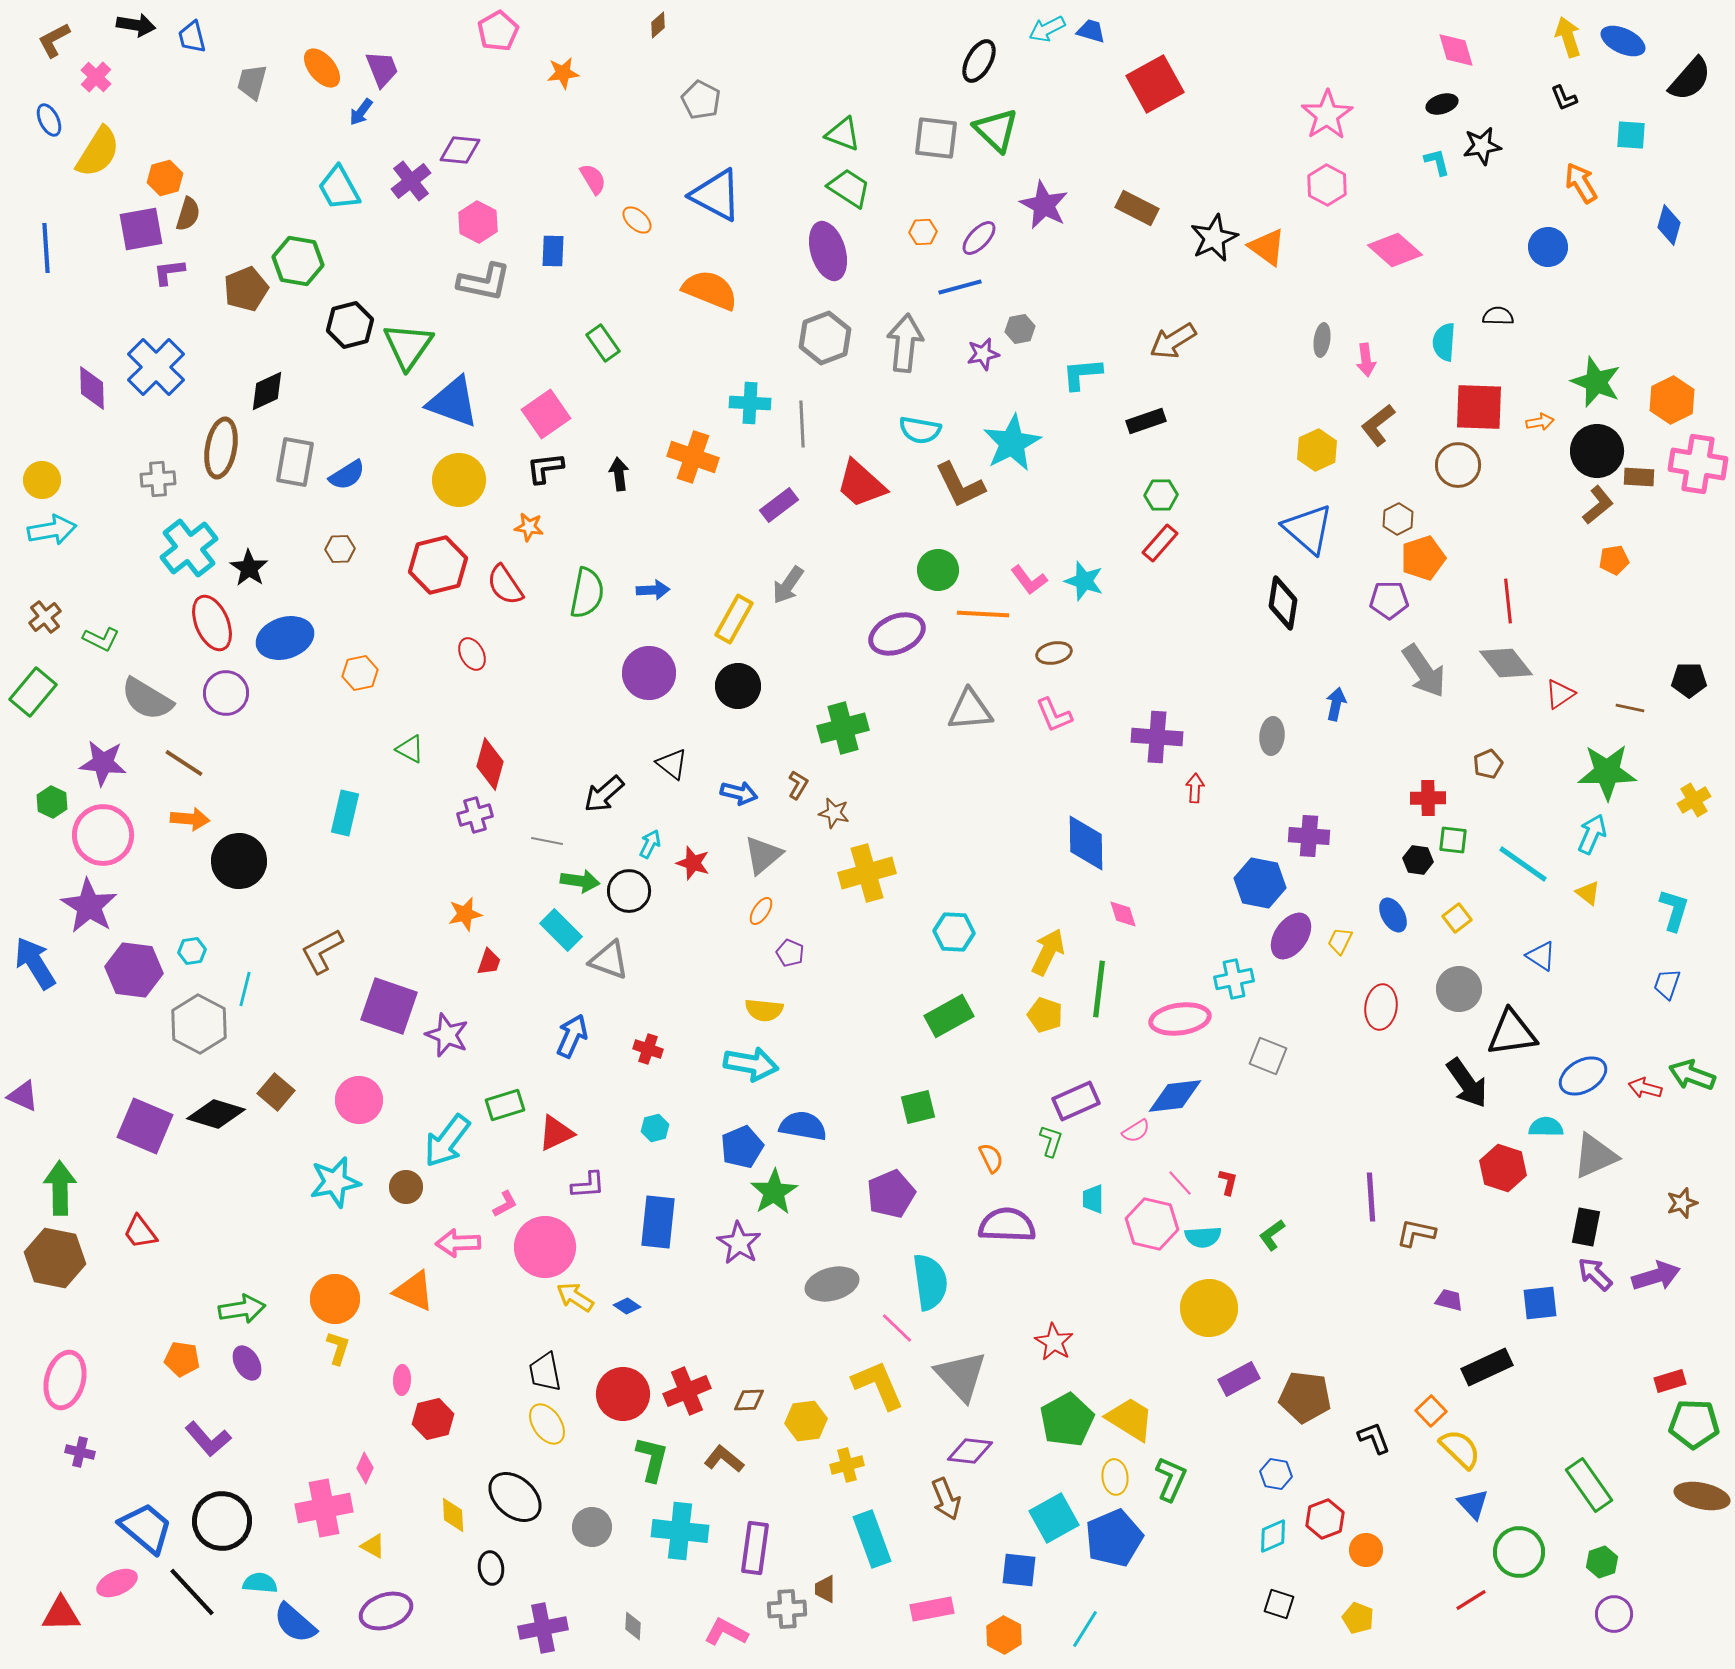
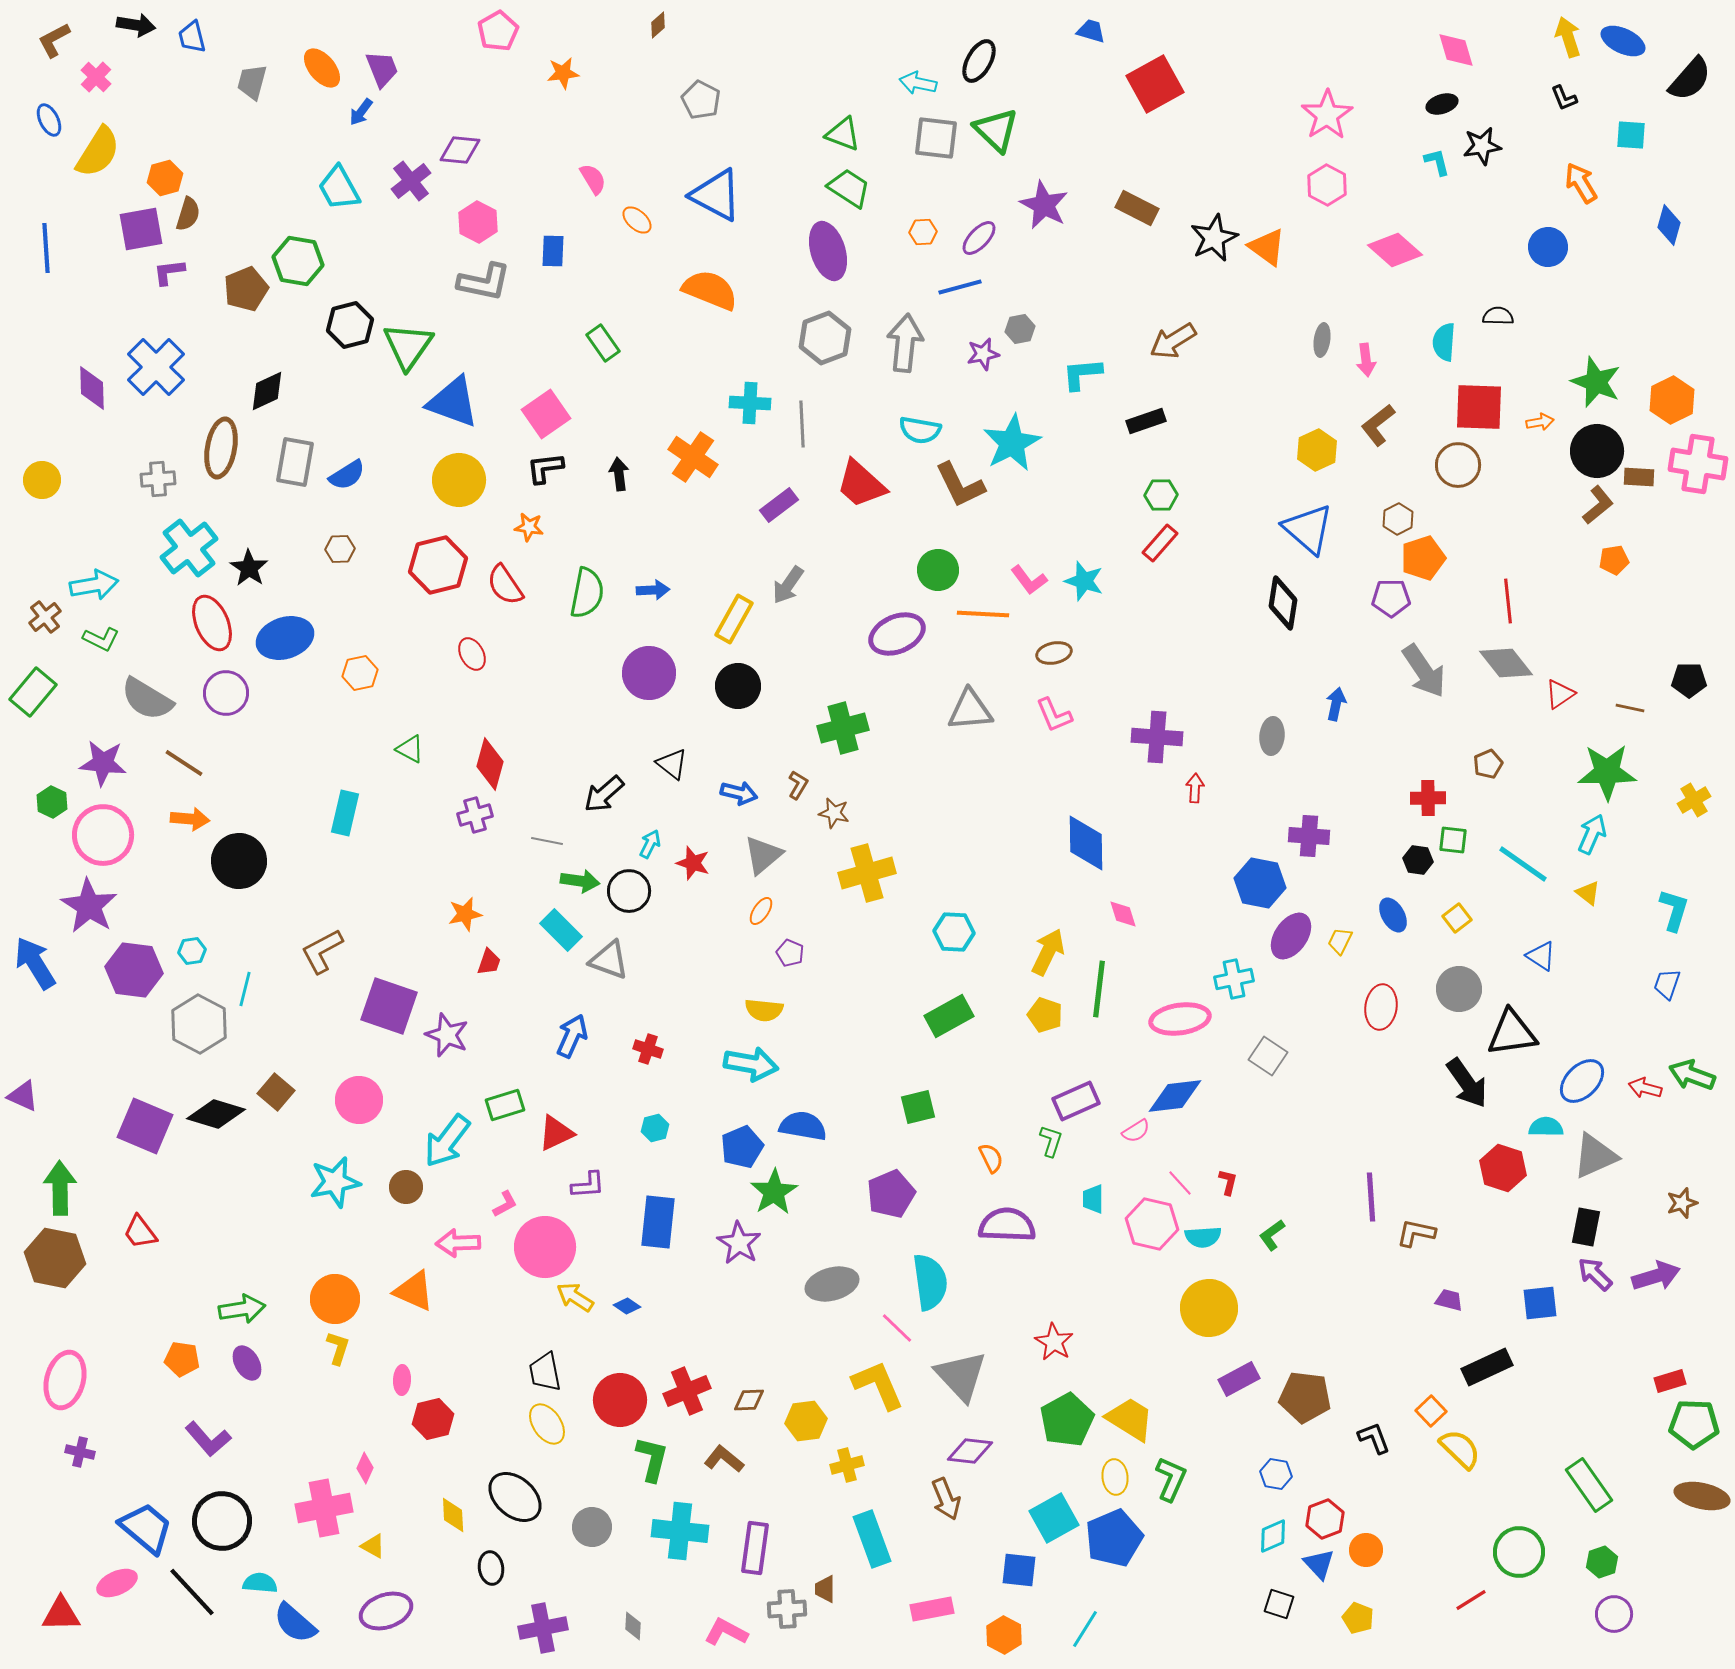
cyan arrow at (1047, 29): moved 129 px left, 54 px down; rotated 39 degrees clockwise
orange cross at (693, 457): rotated 15 degrees clockwise
cyan arrow at (52, 530): moved 42 px right, 55 px down
purple pentagon at (1389, 600): moved 2 px right, 2 px up
gray square at (1268, 1056): rotated 12 degrees clockwise
blue ellipse at (1583, 1076): moved 1 px left, 5 px down; rotated 15 degrees counterclockwise
red circle at (623, 1394): moved 3 px left, 6 px down
blue triangle at (1473, 1504): moved 154 px left, 60 px down
